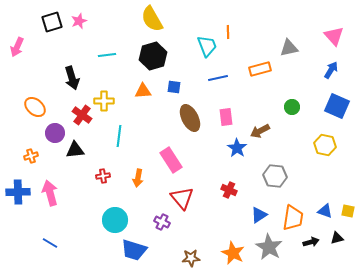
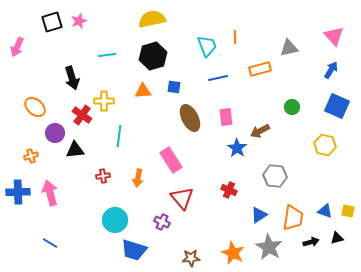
yellow semicircle at (152, 19): rotated 108 degrees clockwise
orange line at (228, 32): moved 7 px right, 5 px down
